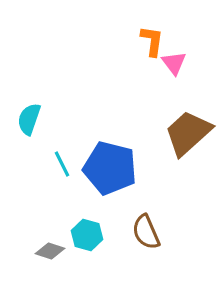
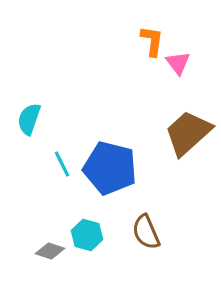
pink triangle: moved 4 px right
